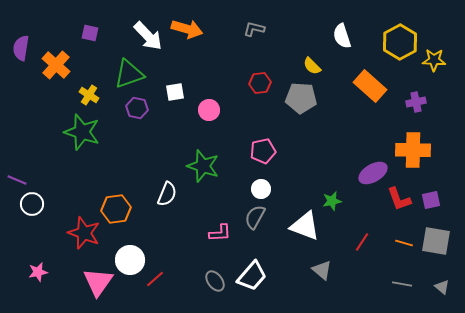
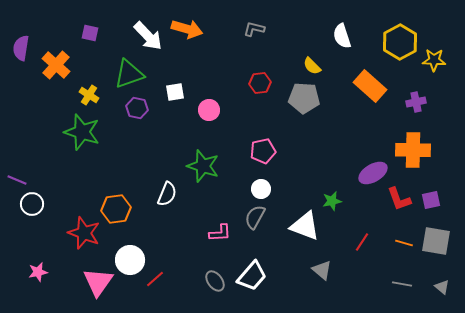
gray pentagon at (301, 98): moved 3 px right
